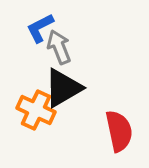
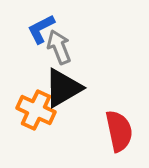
blue L-shape: moved 1 px right, 1 px down
